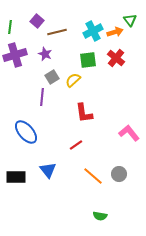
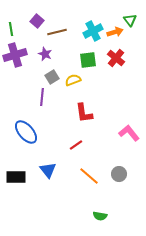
green line: moved 1 px right, 2 px down; rotated 16 degrees counterclockwise
yellow semicircle: rotated 21 degrees clockwise
orange line: moved 4 px left
